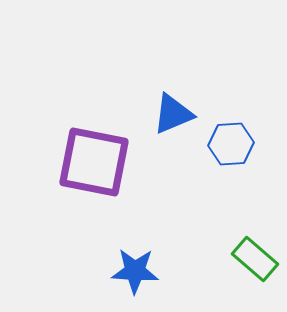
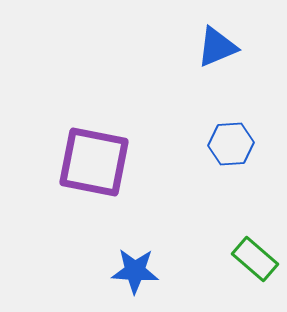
blue triangle: moved 44 px right, 67 px up
